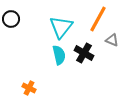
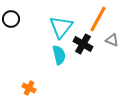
black cross: moved 1 px left, 9 px up
